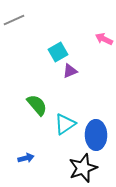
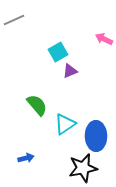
blue ellipse: moved 1 px down
black star: rotated 8 degrees clockwise
